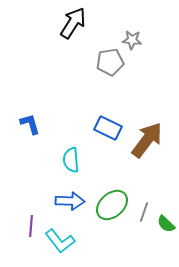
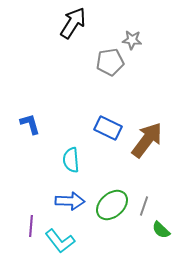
gray line: moved 6 px up
green semicircle: moved 5 px left, 6 px down
